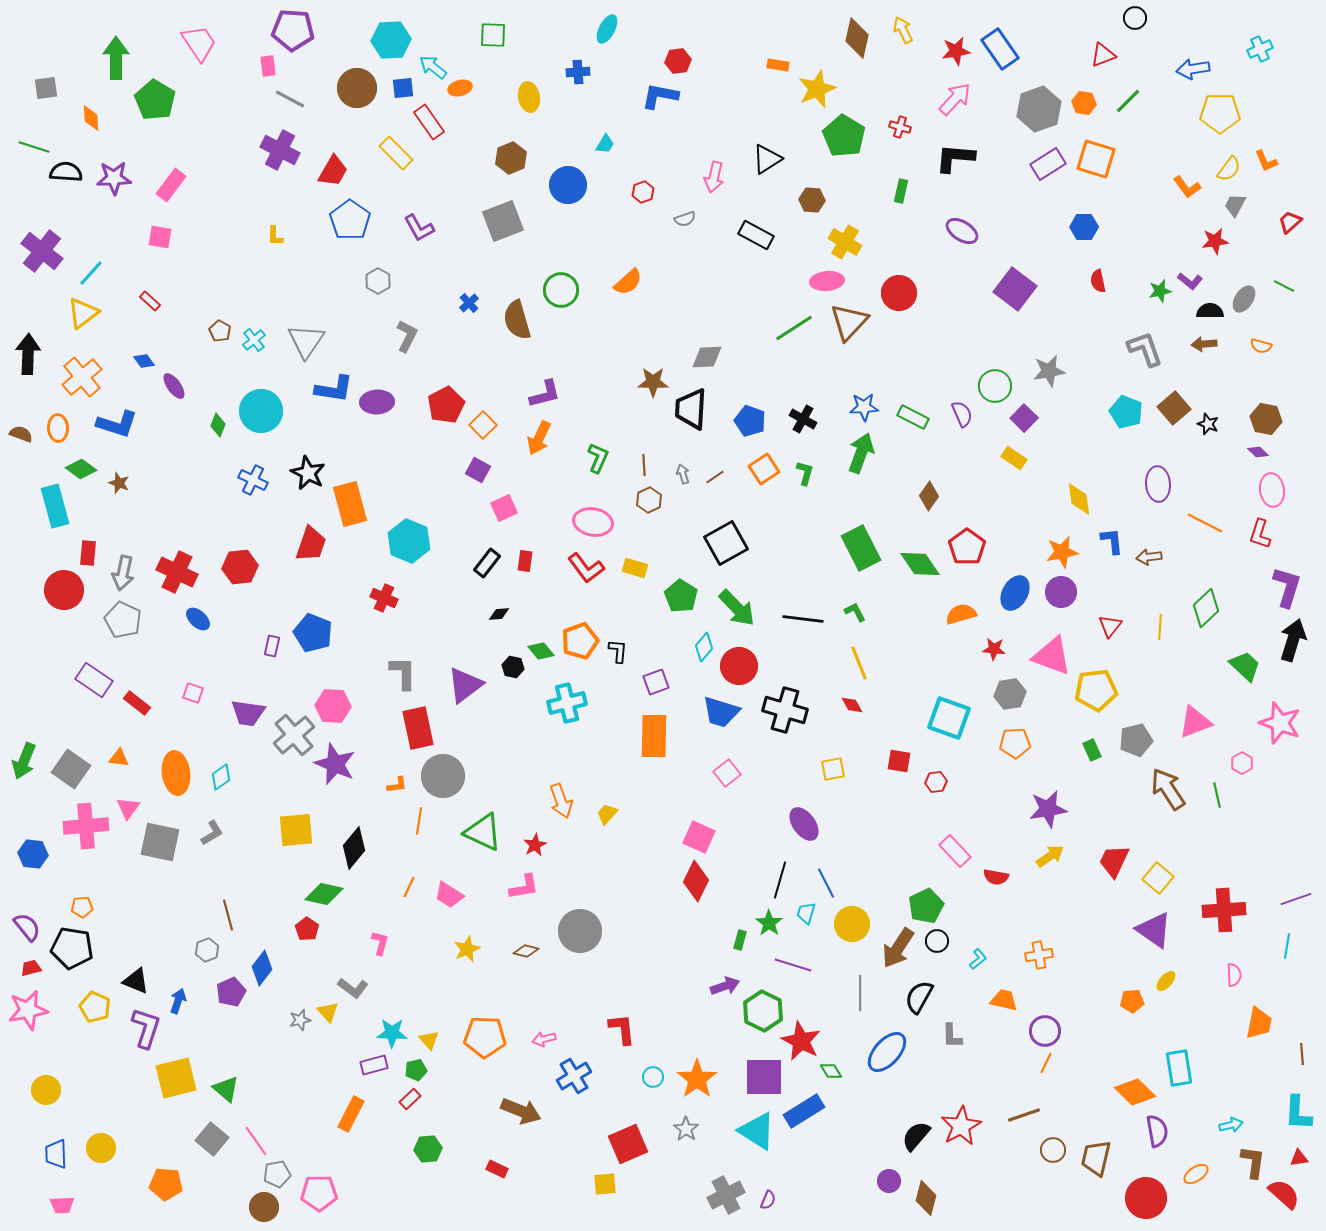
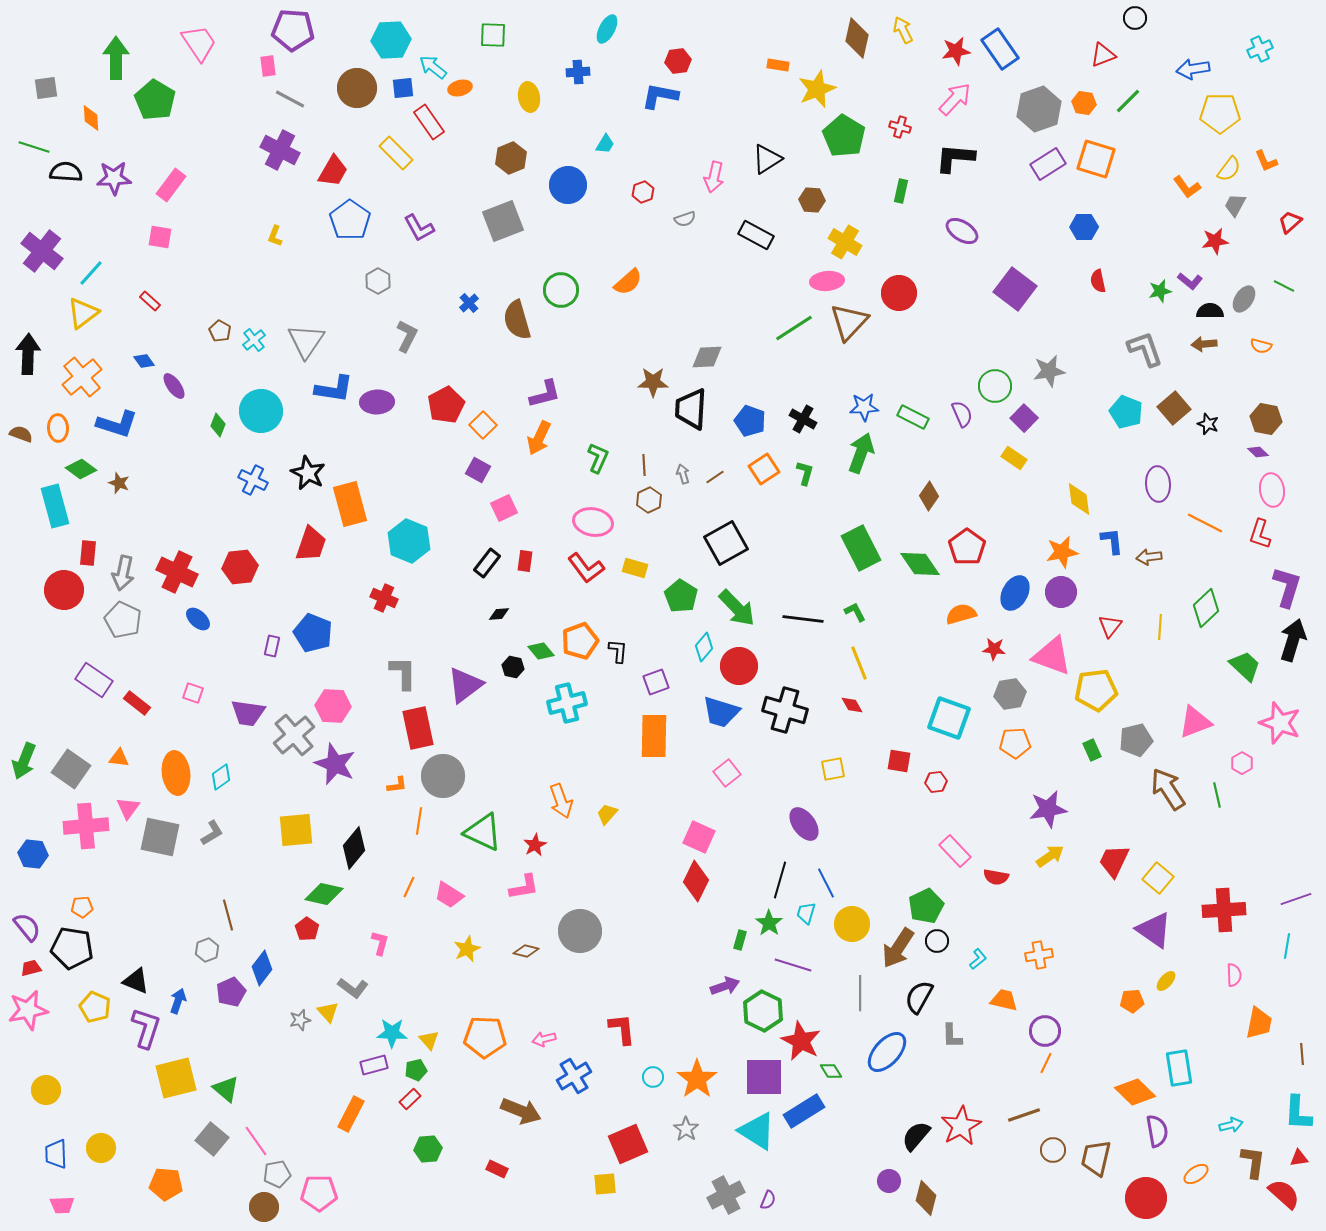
yellow L-shape at (275, 236): rotated 20 degrees clockwise
gray square at (160, 842): moved 5 px up
